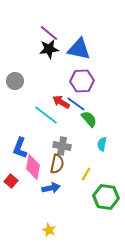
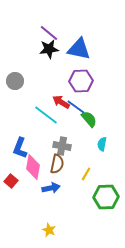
purple hexagon: moved 1 px left
blue line: moved 3 px down
green hexagon: rotated 10 degrees counterclockwise
